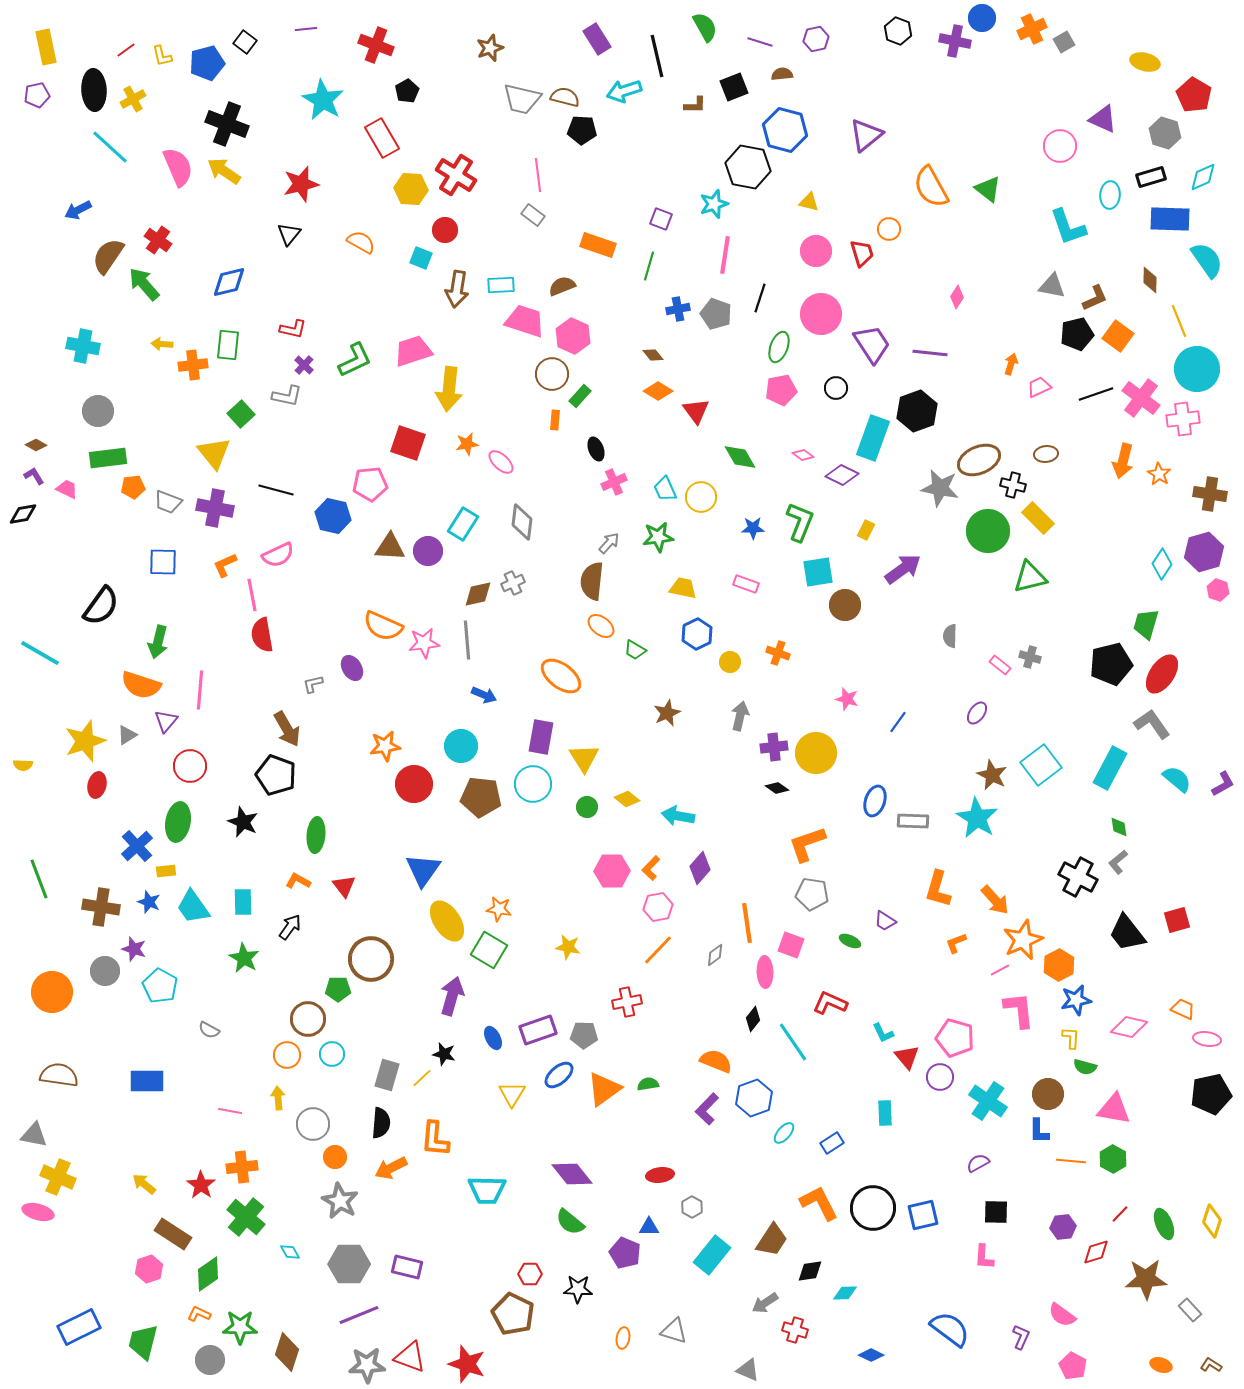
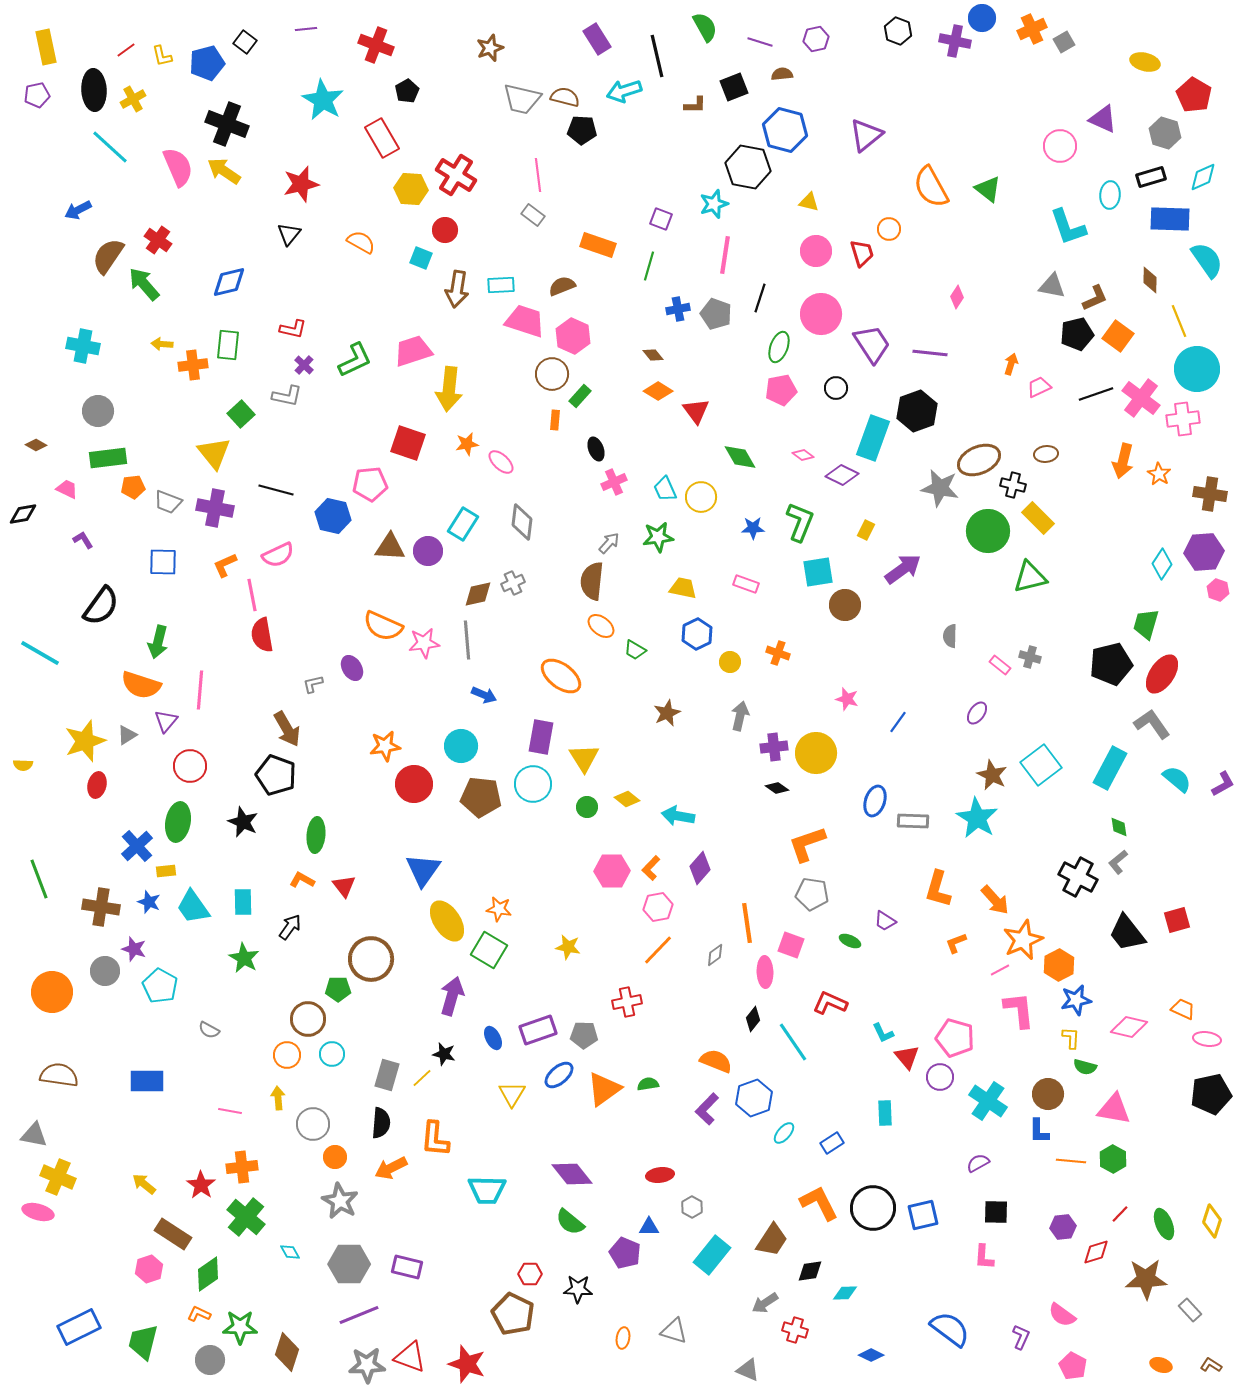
purple L-shape at (34, 476): moved 49 px right, 64 px down
purple hexagon at (1204, 552): rotated 12 degrees clockwise
orange L-shape at (298, 881): moved 4 px right, 1 px up
